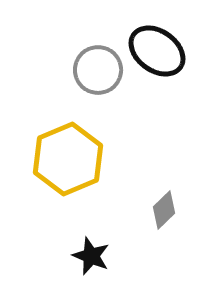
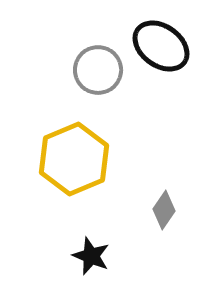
black ellipse: moved 4 px right, 5 px up
yellow hexagon: moved 6 px right
gray diamond: rotated 12 degrees counterclockwise
